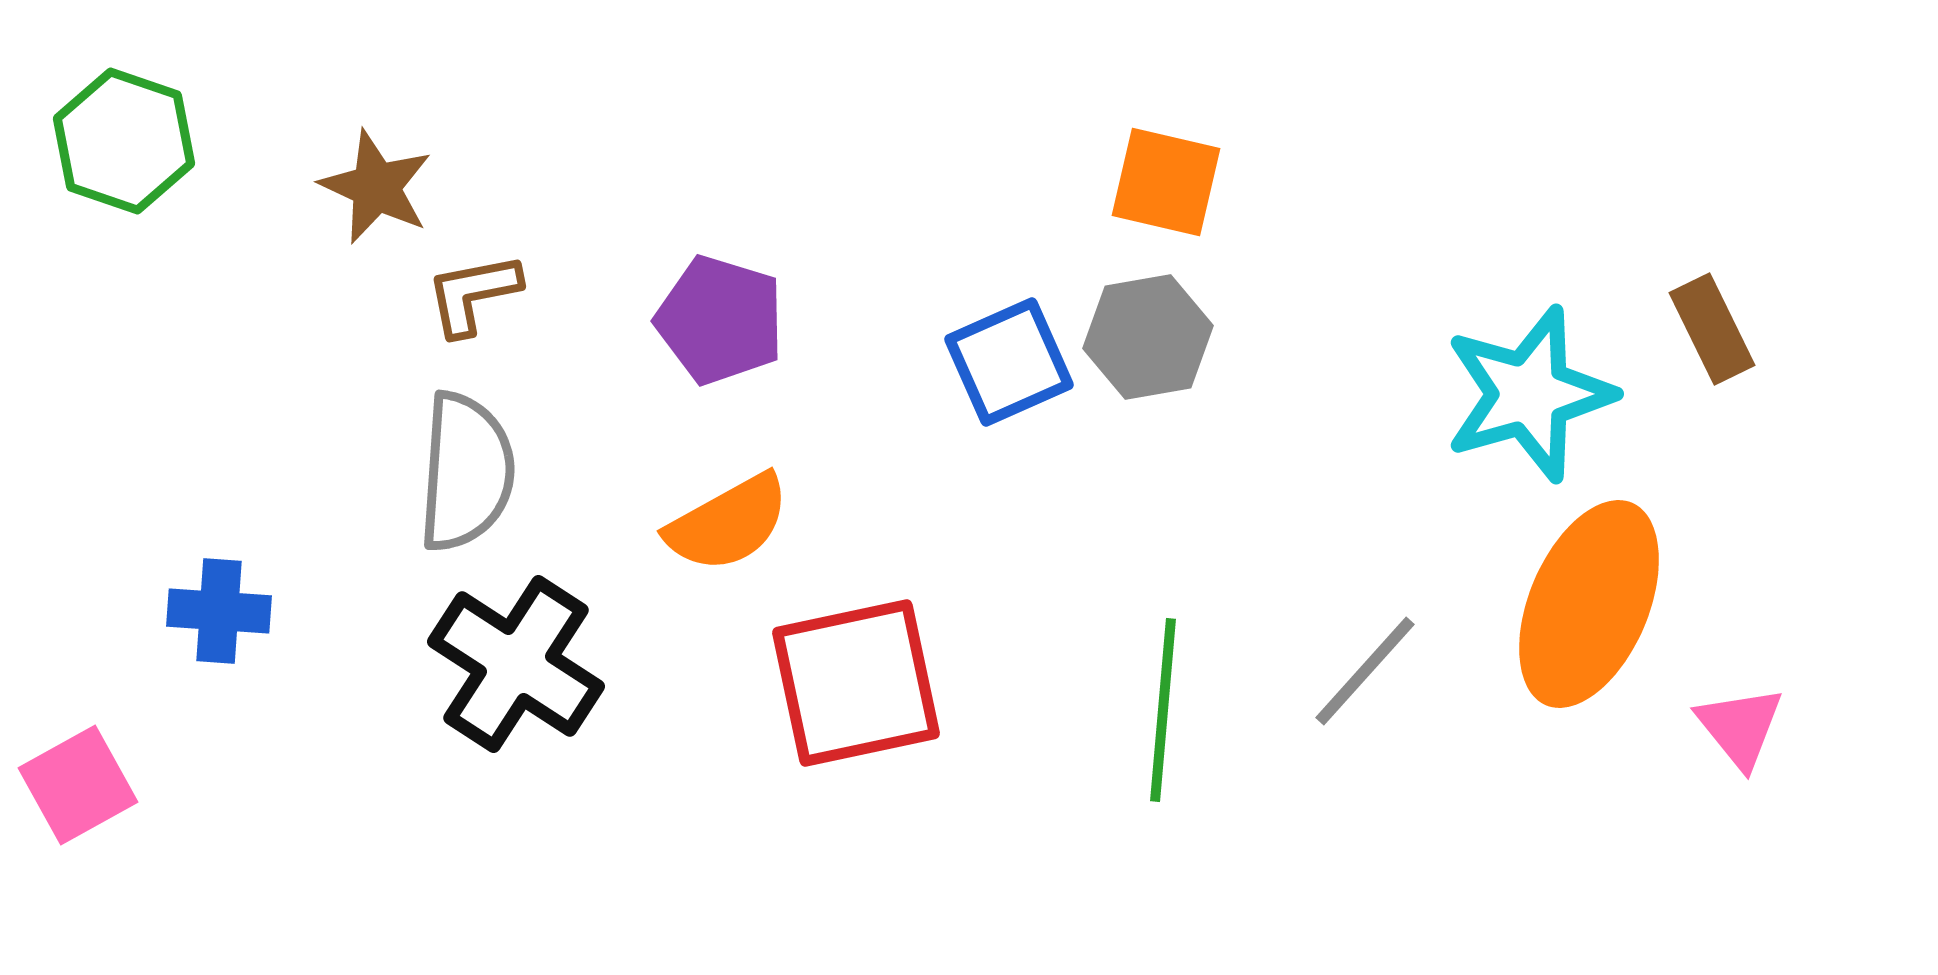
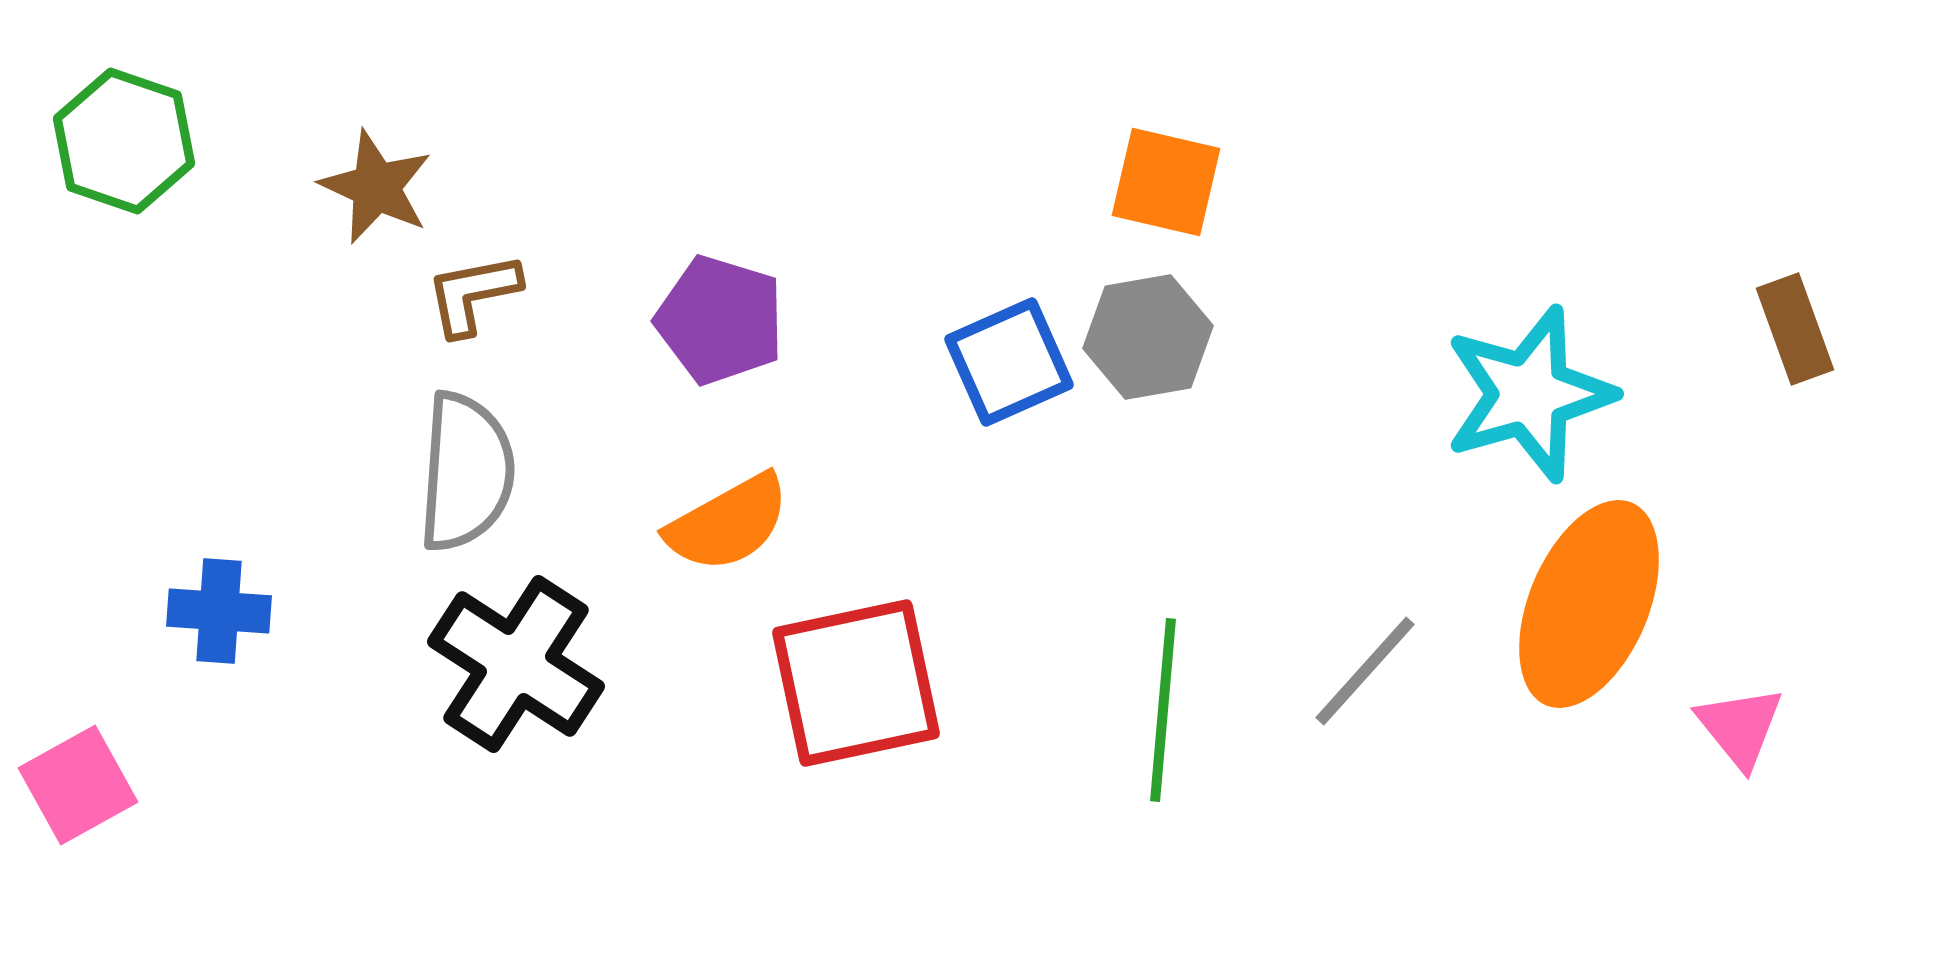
brown rectangle: moved 83 px right; rotated 6 degrees clockwise
